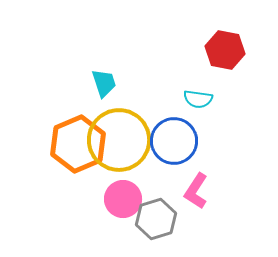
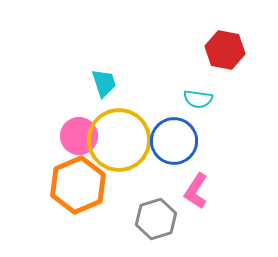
orange hexagon: moved 41 px down
pink circle: moved 44 px left, 63 px up
